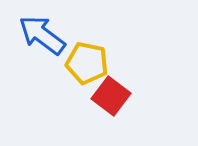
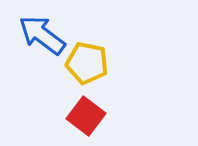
red square: moved 25 px left, 20 px down
